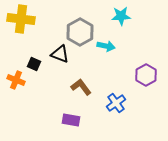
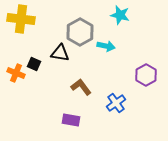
cyan star: moved 1 px left, 1 px up; rotated 18 degrees clockwise
black triangle: moved 1 px up; rotated 12 degrees counterclockwise
orange cross: moved 7 px up
